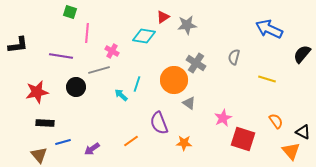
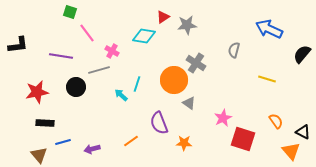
pink line: rotated 42 degrees counterclockwise
gray semicircle: moved 7 px up
purple arrow: rotated 21 degrees clockwise
